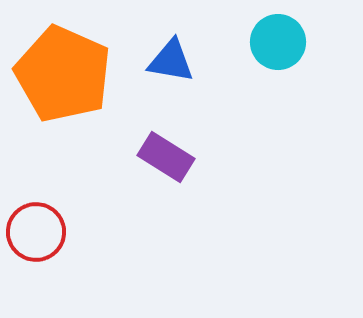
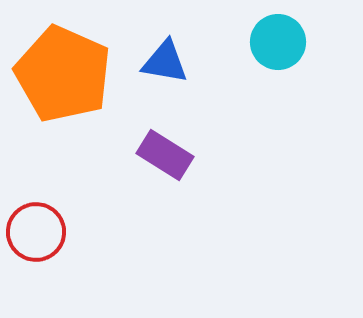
blue triangle: moved 6 px left, 1 px down
purple rectangle: moved 1 px left, 2 px up
